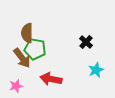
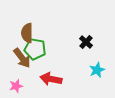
cyan star: moved 1 px right
